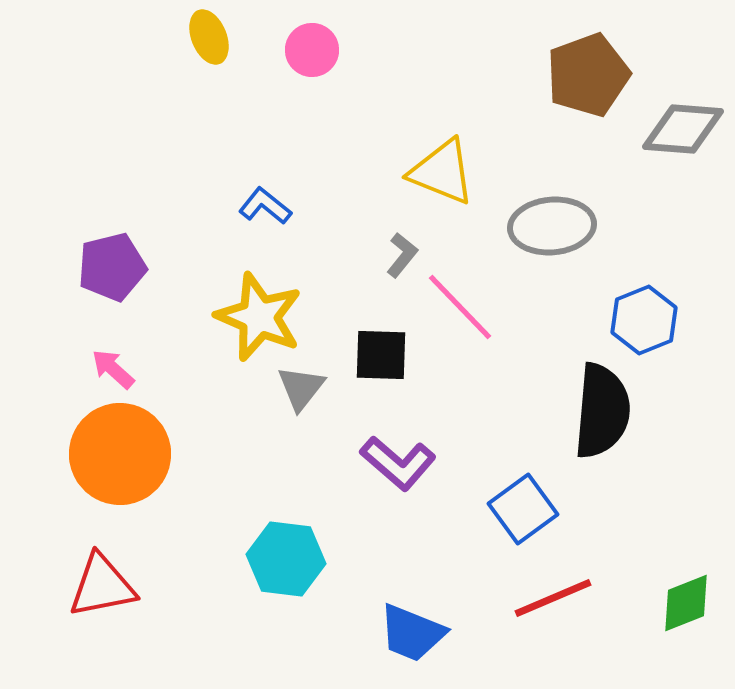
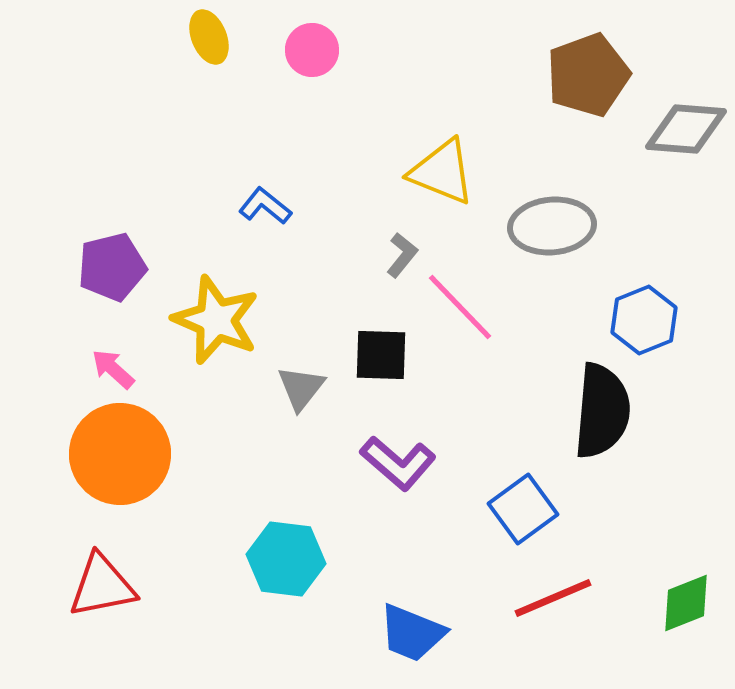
gray diamond: moved 3 px right
yellow star: moved 43 px left, 3 px down
